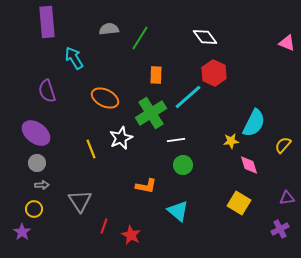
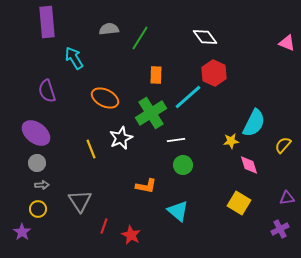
yellow circle: moved 4 px right
